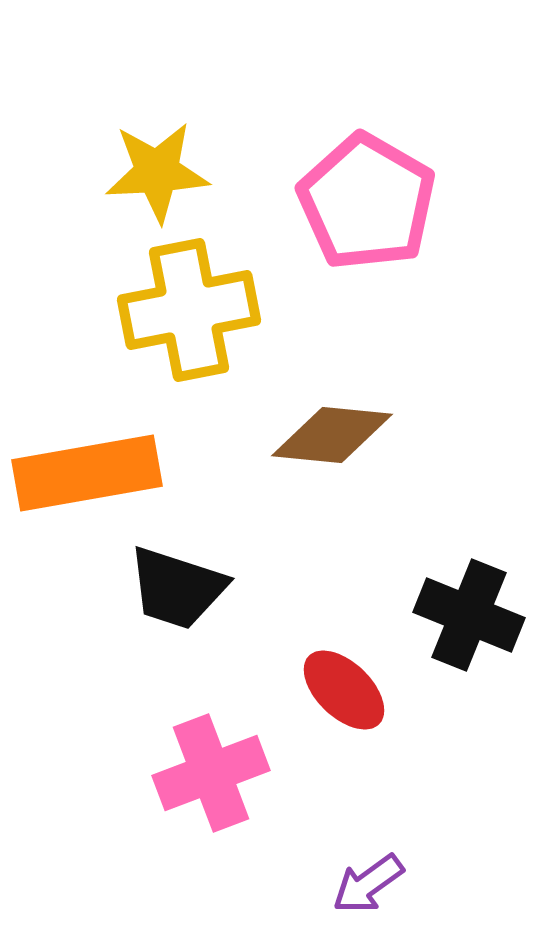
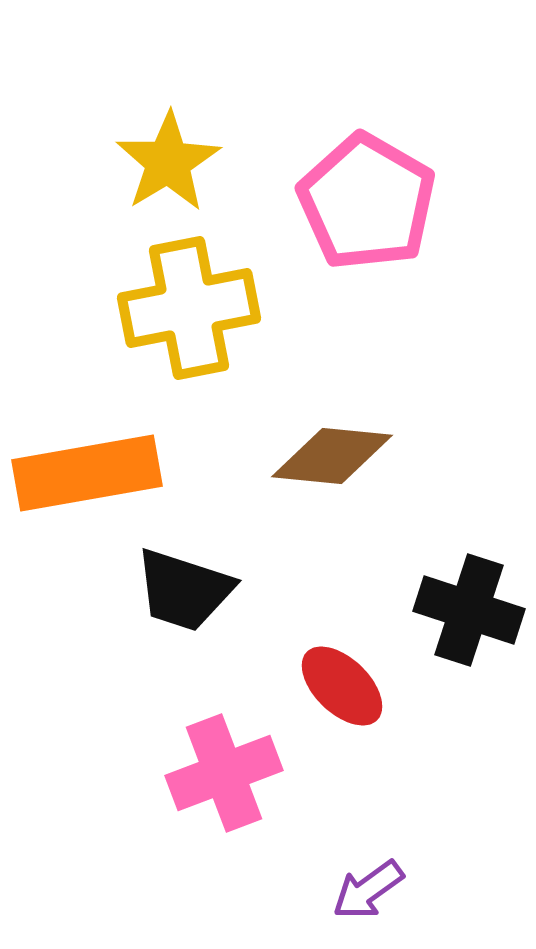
yellow star: moved 11 px right, 10 px up; rotated 28 degrees counterclockwise
yellow cross: moved 2 px up
brown diamond: moved 21 px down
black trapezoid: moved 7 px right, 2 px down
black cross: moved 5 px up; rotated 4 degrees counterclockwise
red ellipse: moved 2 px left, 4 px up
pink cross: moved 13 px right
purple arrow: moved 6 px down
